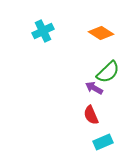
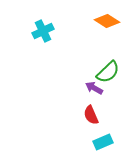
orange diamond: moved 6 px right, 12 px up
